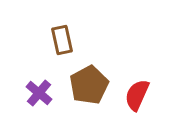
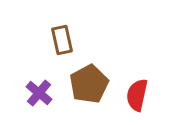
brown pentagon: moved 1 px up
red semicircle: rotated 12 degrees counterclockwise
